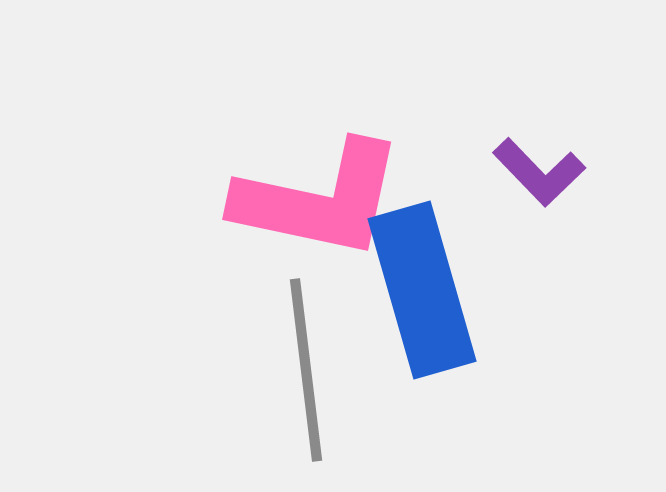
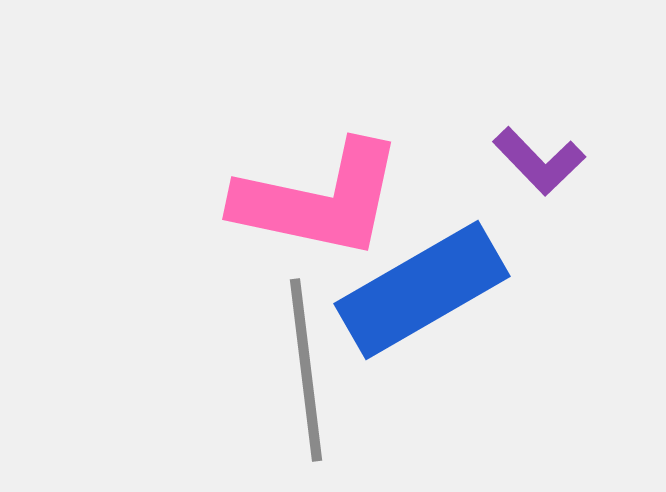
purple L-shape: moved 11 px up
blue rectangle: rotated 76 degrees clockwise
